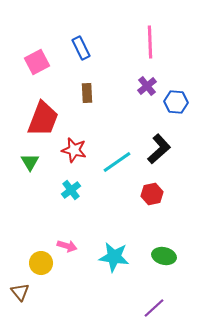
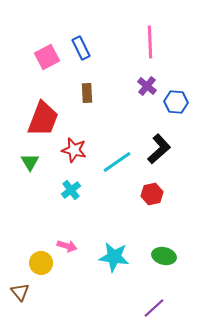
pink square: moved 10 px right, 5 px up
purple cross: rotated 12 degrees counterclockwise
